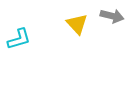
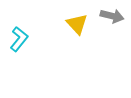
cyan L-shape: rotated 35 degrees counterclockwise
